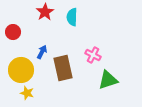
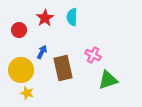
red star: moved 6 px down
red circle: moved 6 px right, 2 px up
